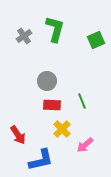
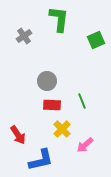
green L-shape: moved 4 px right, 10 px up; rotated 8 degrees counterclockwise
